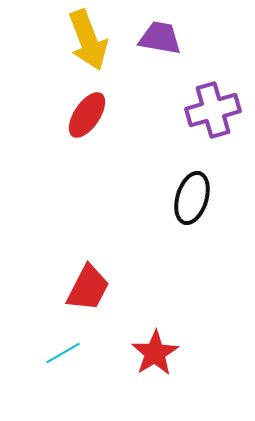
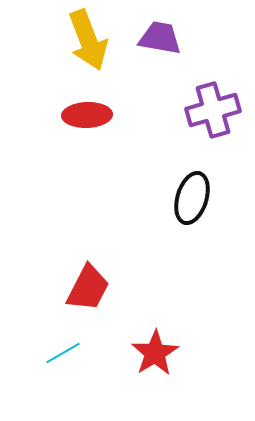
red ellipse: rotated 54 degrees clockwise
